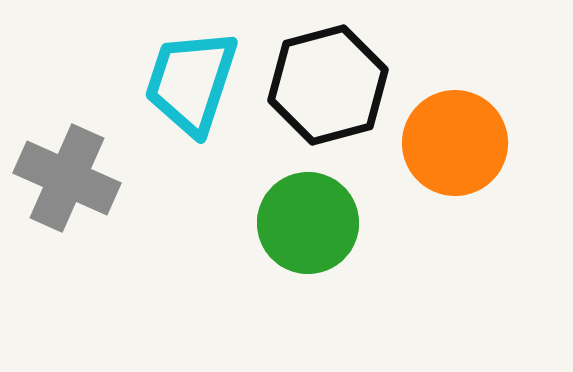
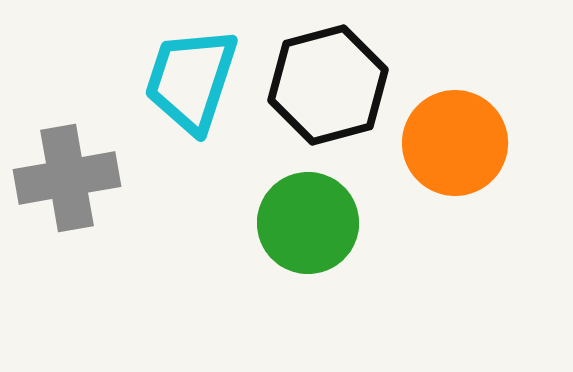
cyan trapezoid: moved 2 px up
gray cross: rotated 34 degrees counterclockwise
